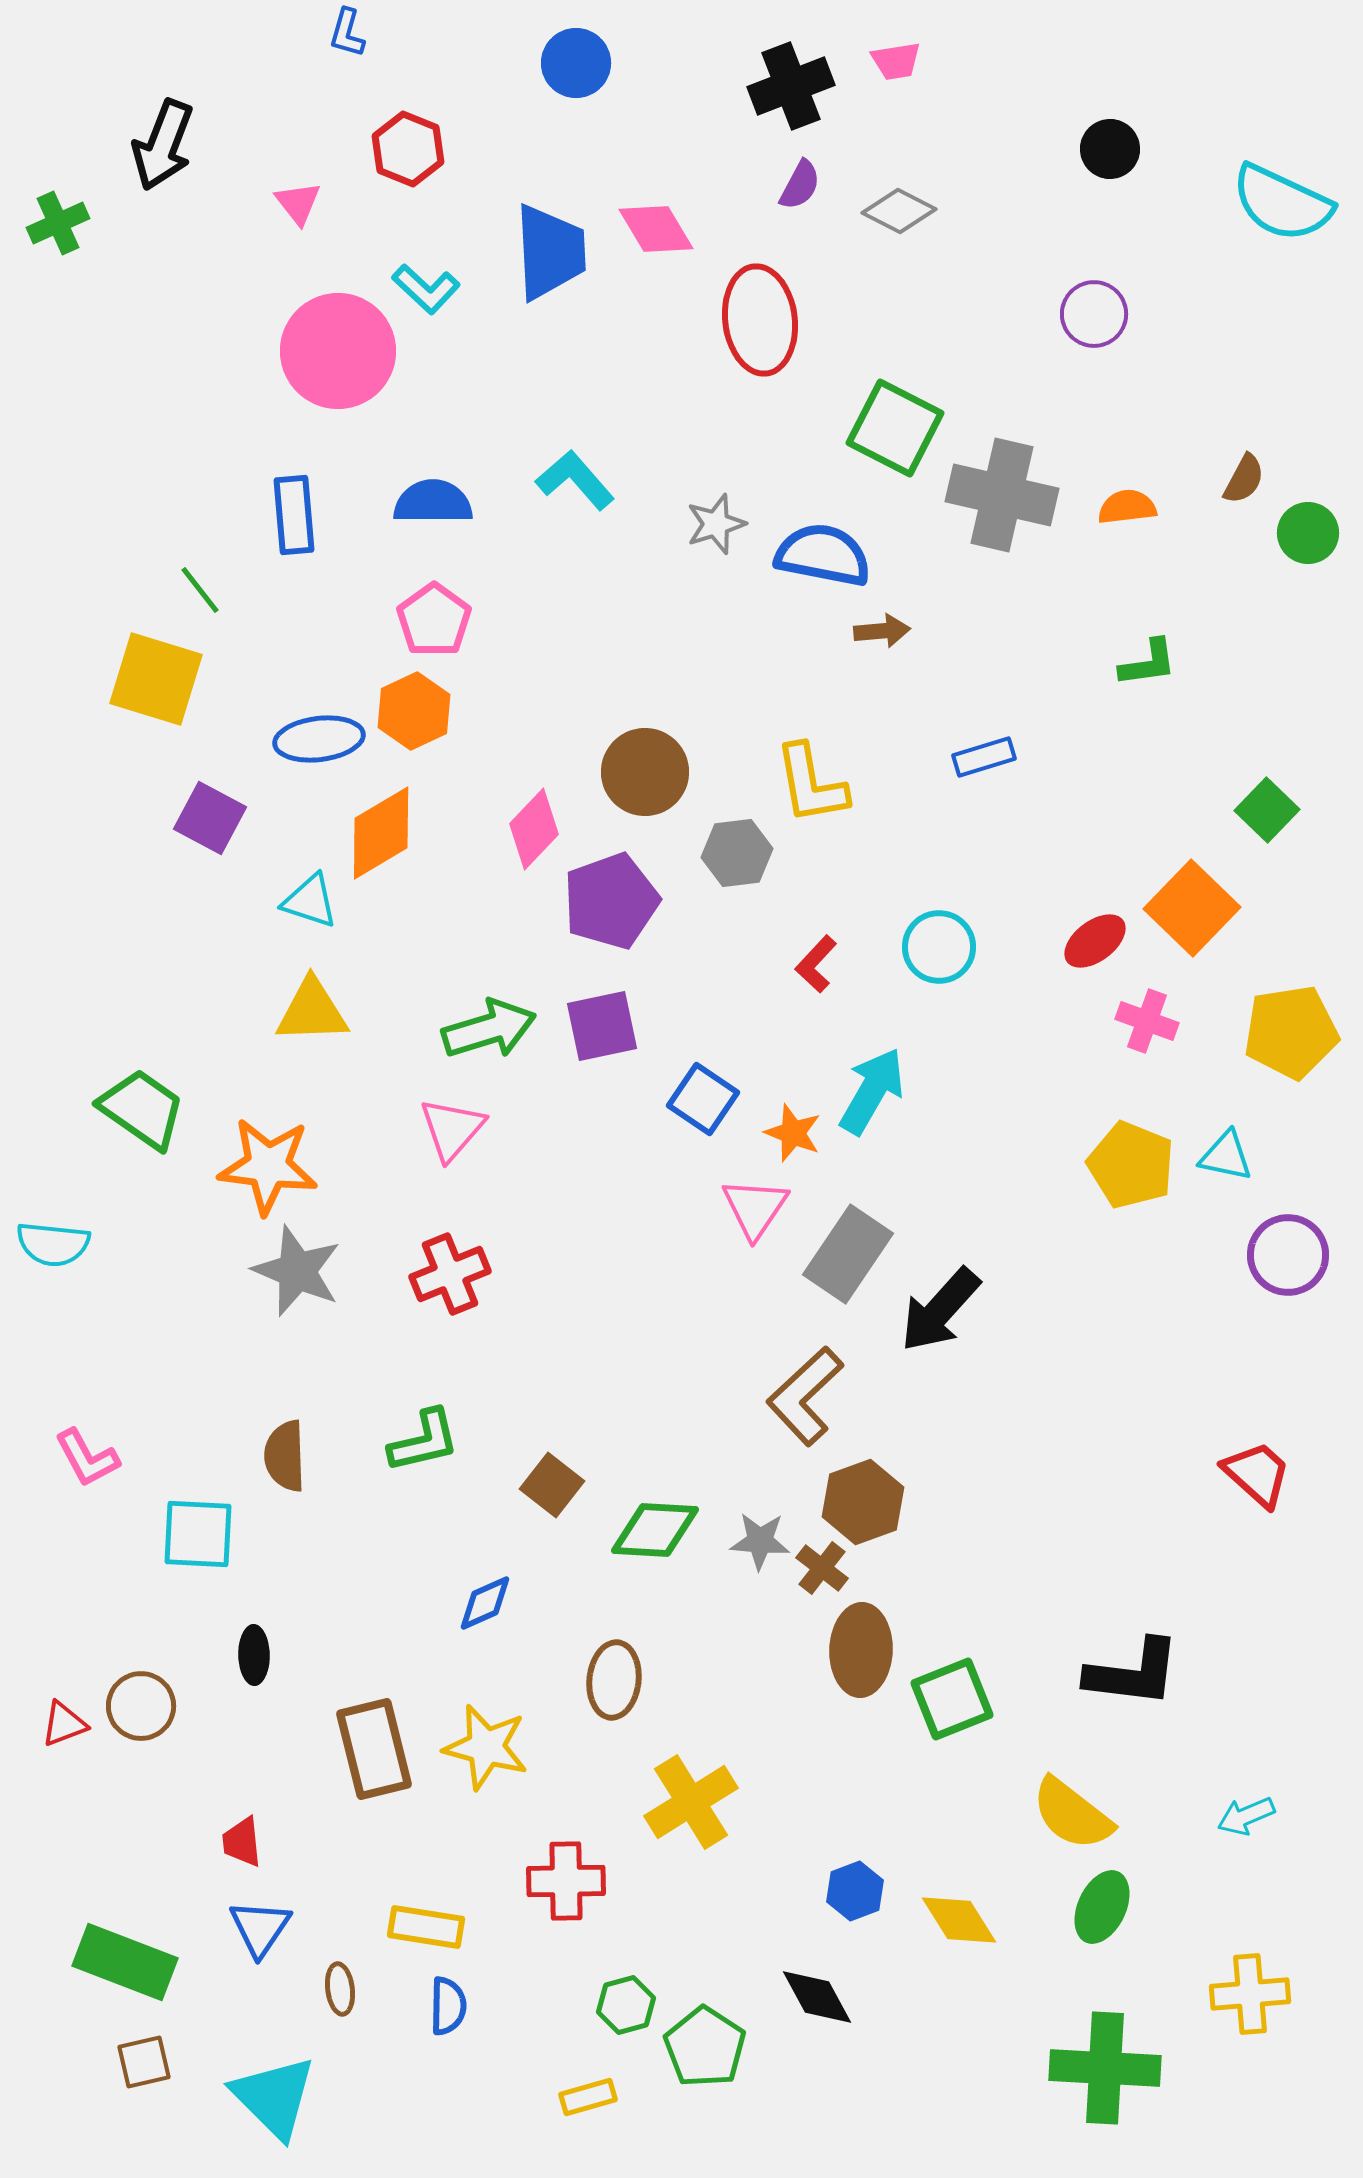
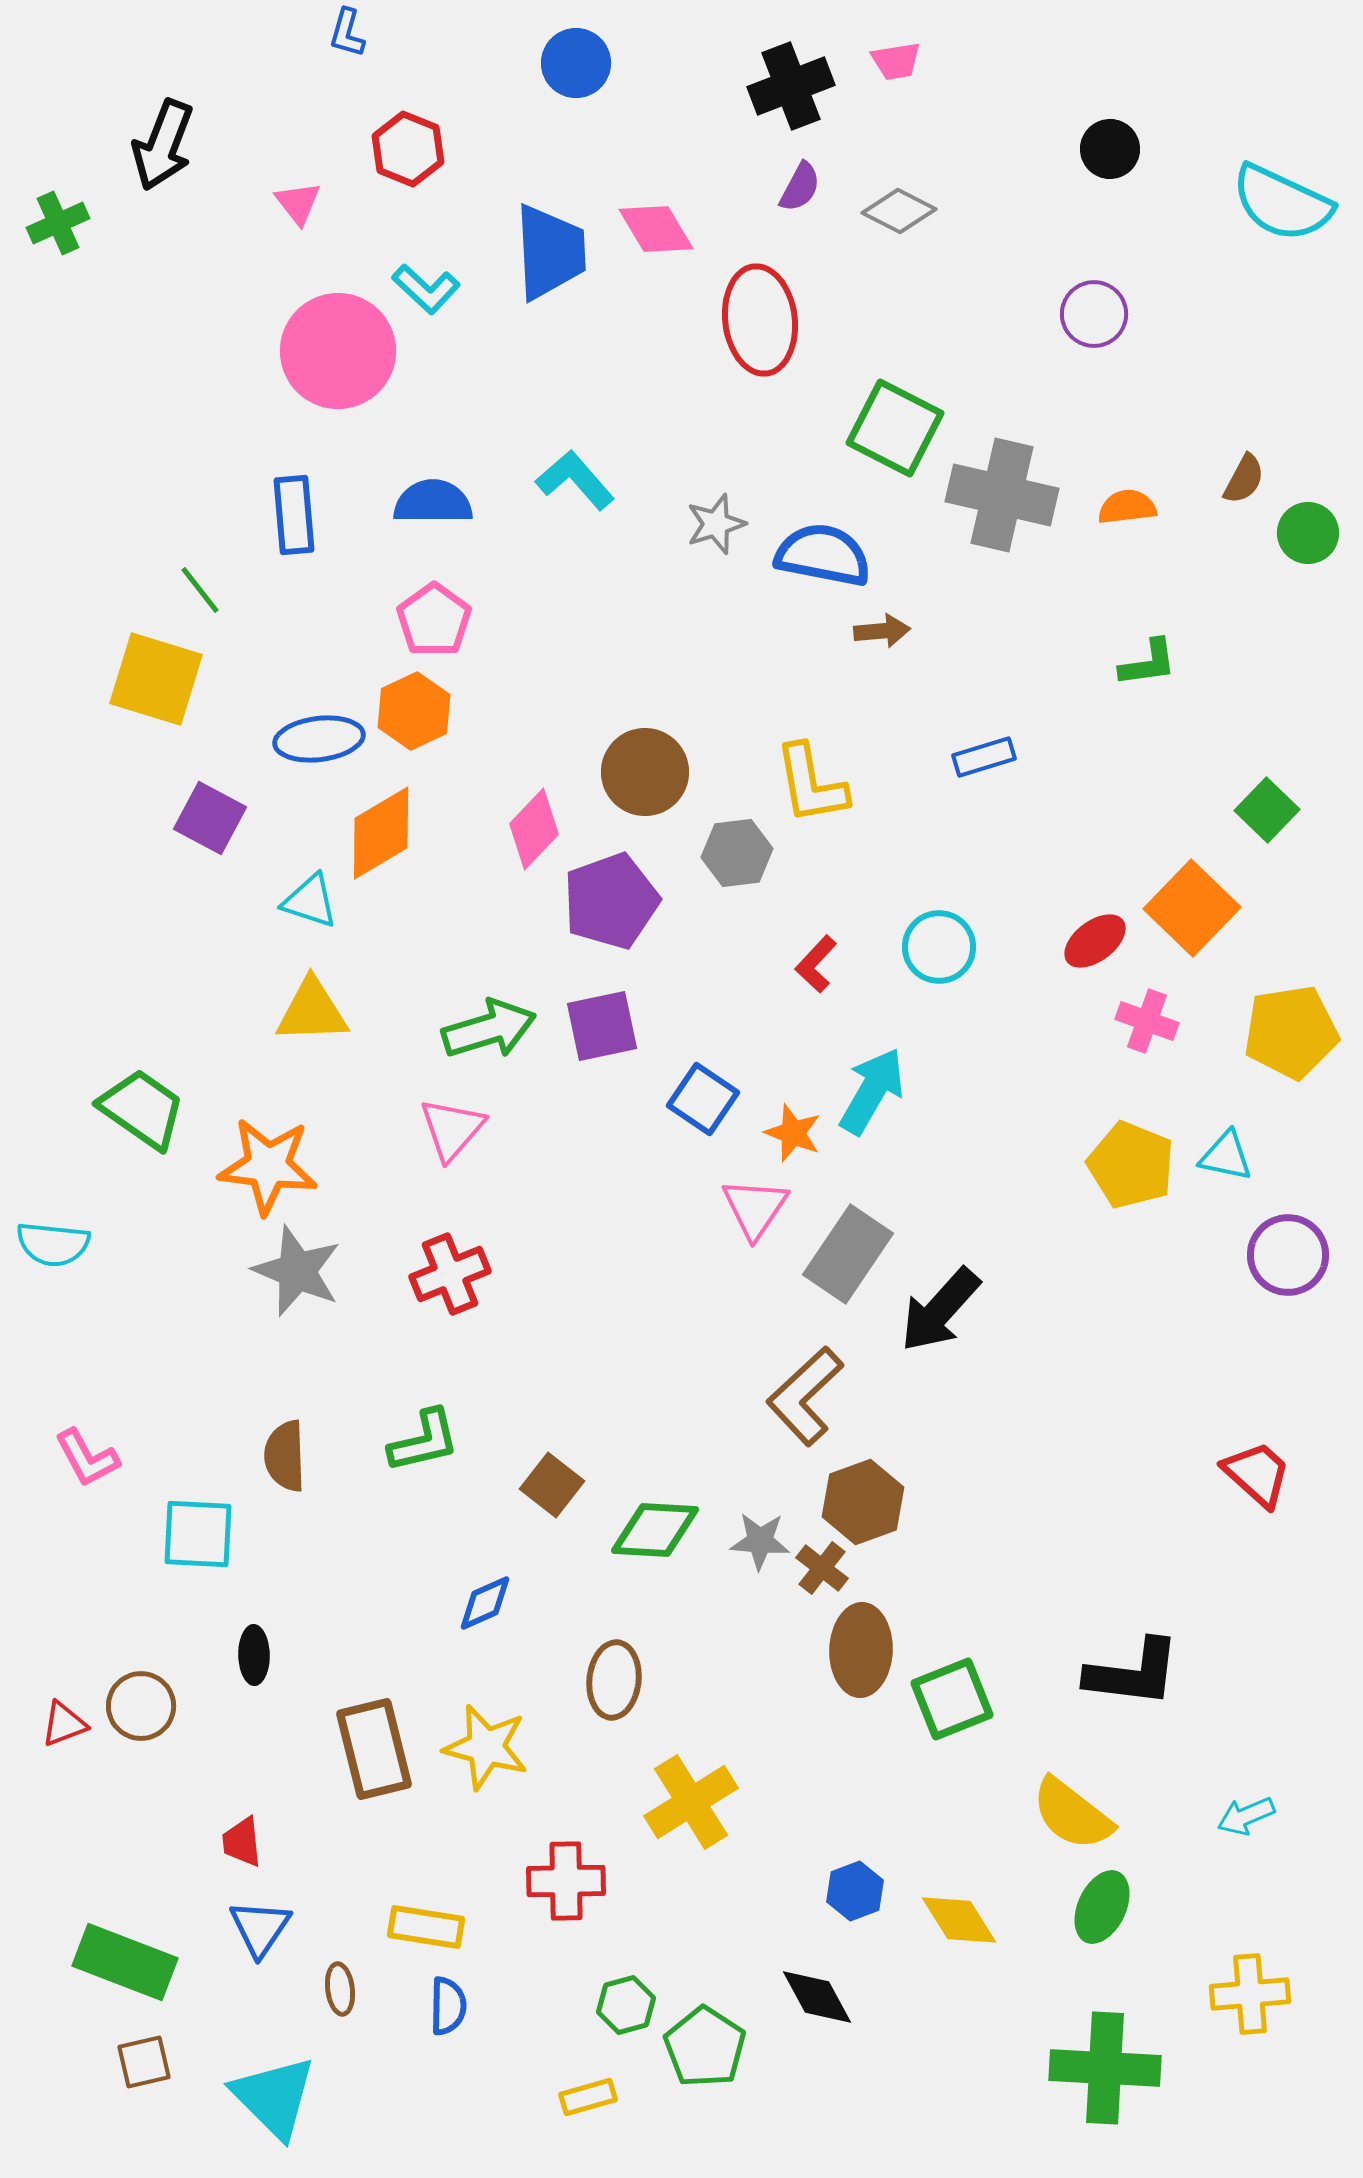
purple semicircle at (800, 185): moved 2 px down
